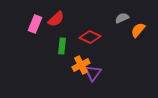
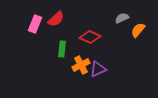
green rectangle: moved 3 px down
purple triangle: moved 5 px right, 4 px up; rotated 30 degrees clockwise
